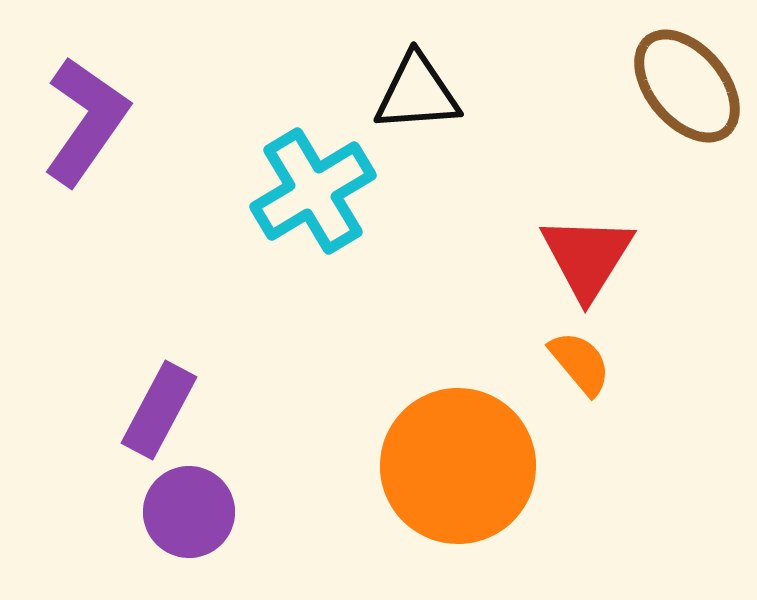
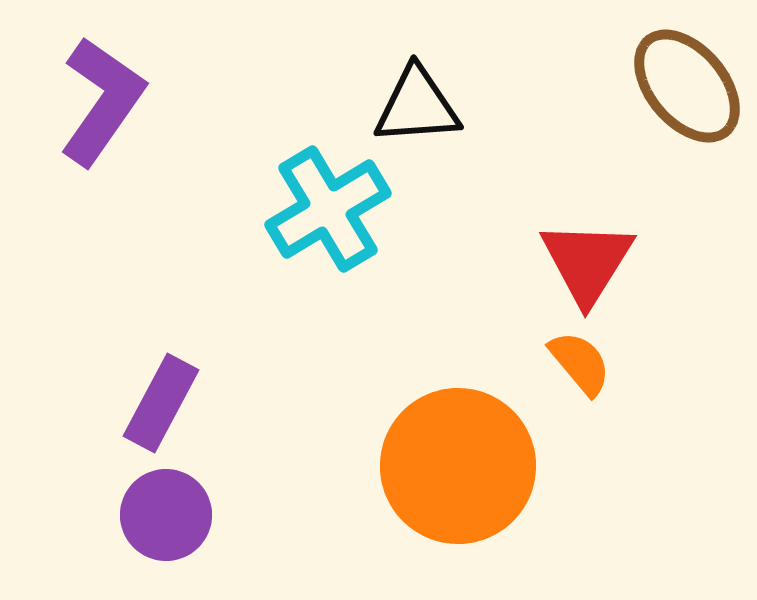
black triangle: moved 13 px down
purple L-shape: moved 16 px right, 20 px up
cyan cross: moved 15 px right, 18 px down
red triangle: moved 5 px down
purple rectangle: moved 2 px right, 7 px up
purple circle: moved 23 px left, 3 px down
